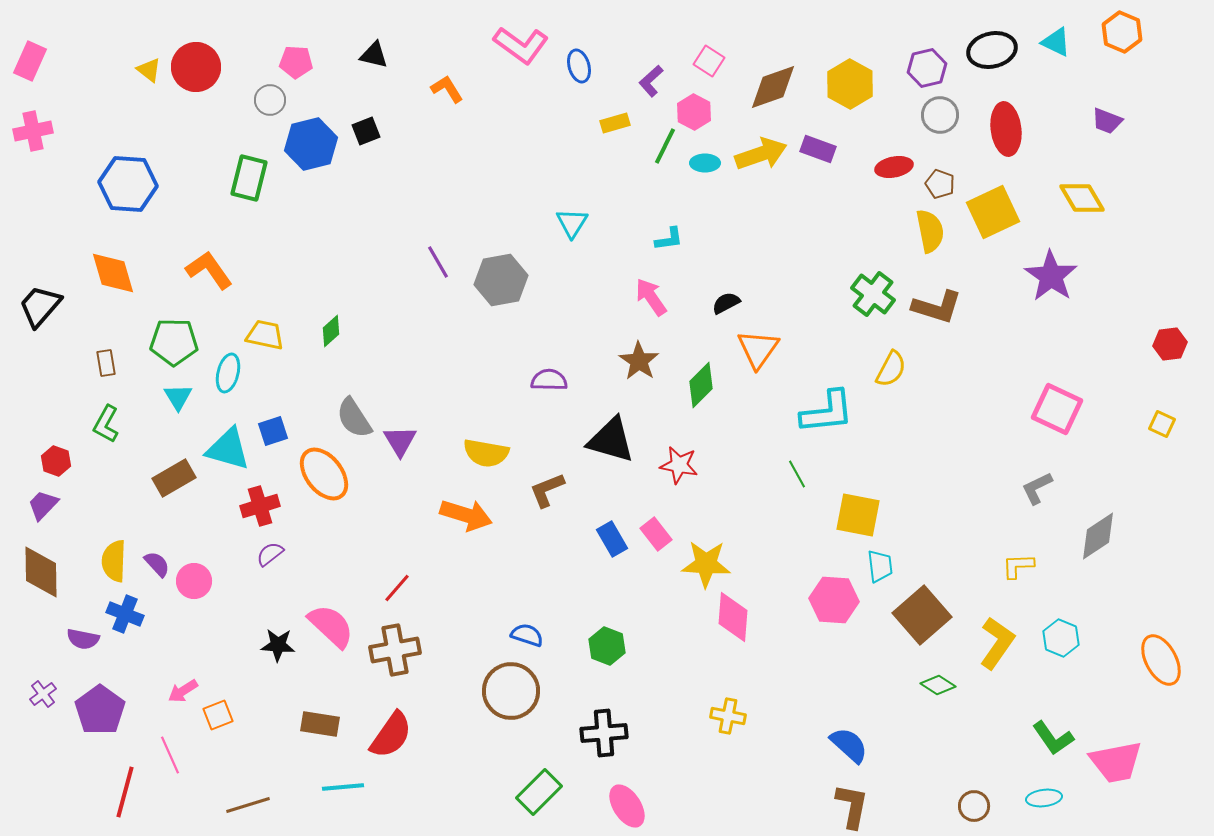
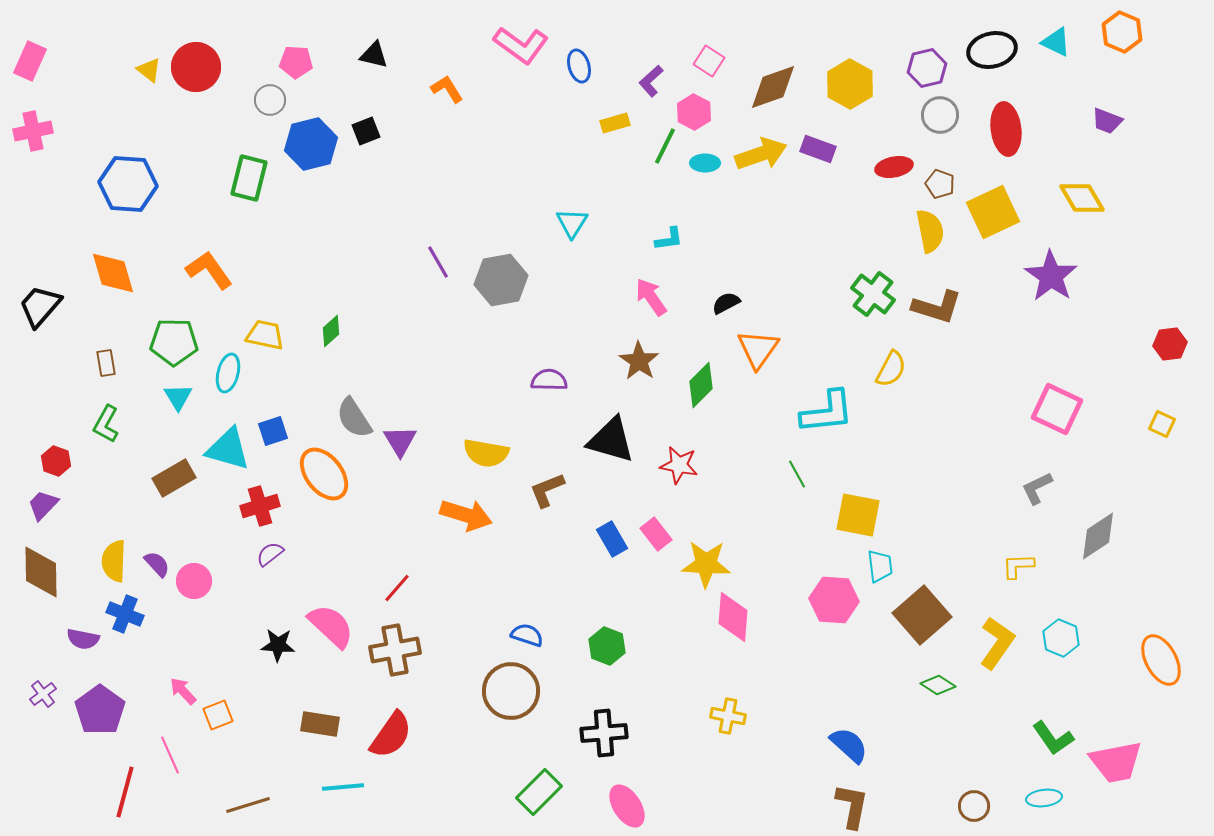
pink arrow at (183, 691): rotated 80 degrees clockwise
